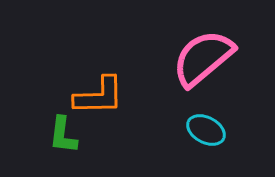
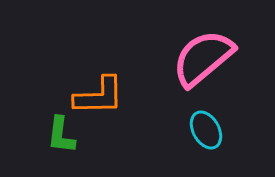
cyan ellipse: rotated 33 degrees clockwise
green L-shape: moved 2 px left
